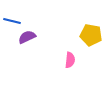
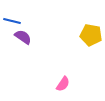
purple semicircle: moved 4 px left; rotated 60 degrees clockwise
pink semicircle: moved 7 px left, 24 px down; rotated 28 degrees clockwise
